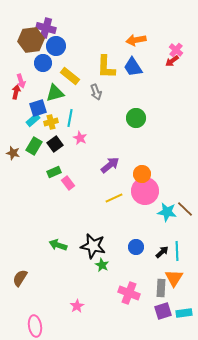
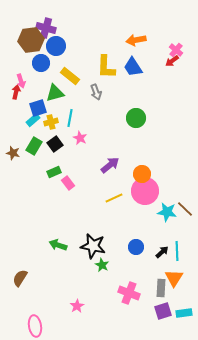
blue circle at (43, 63): moved 2 px left
